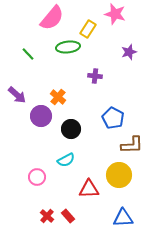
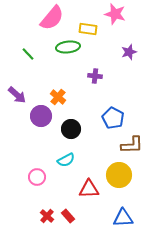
yellow rectangle: rotated 66 degrees clockwise
